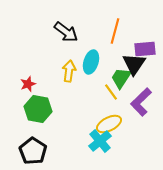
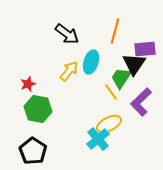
black arrow: moved 1 px right, 2 px down
yellow arrow: rotated 30 degrees clockwise
cyan cross: moved 2 px left, 2 px up
